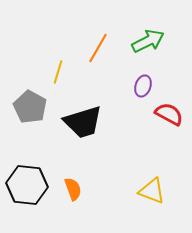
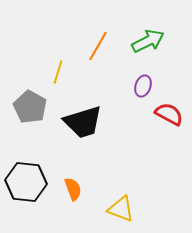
orange line: moved 2 px up
black hexagon: moved 1 px left, 3 px up
yellow triangle: moved 31 px left, 18 px down
